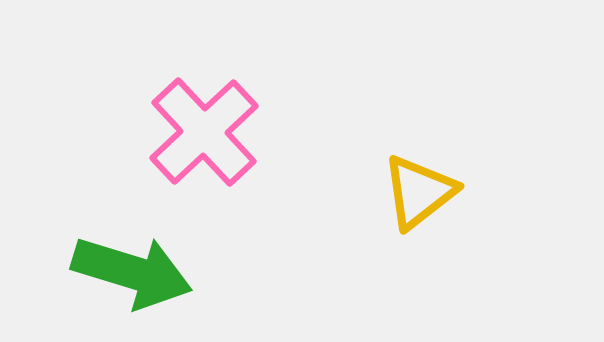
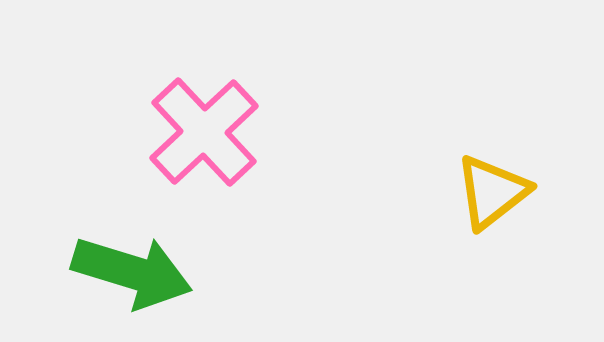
yellow triangle: moved 73 px right
